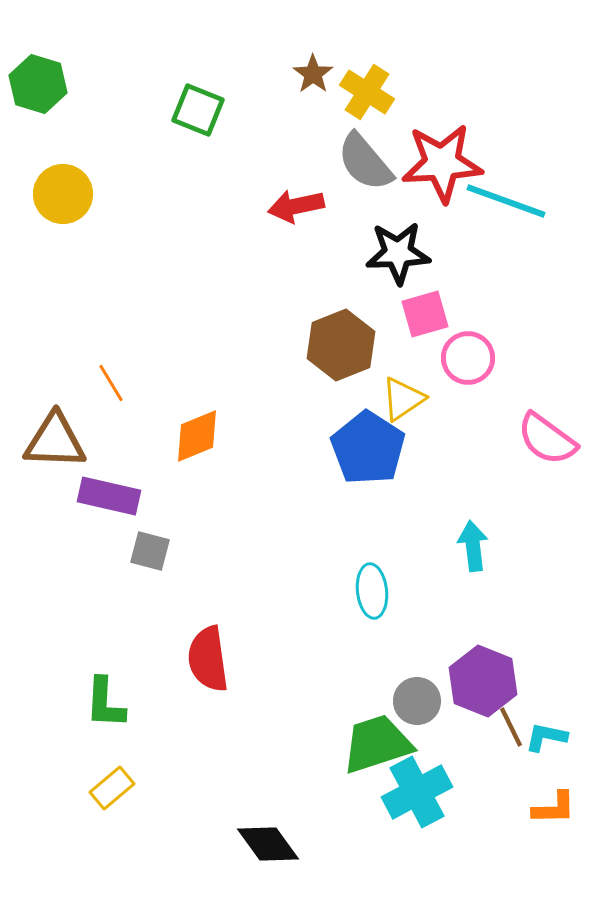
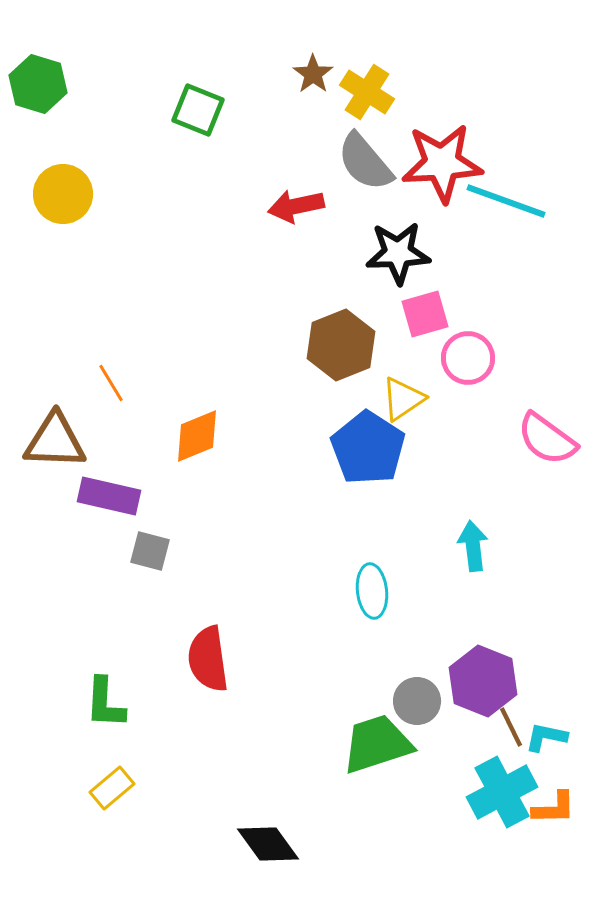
cyan cross: moved 85 px right
